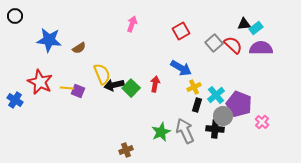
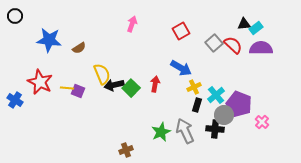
gray circle: moved 1 px right, 1 px up
